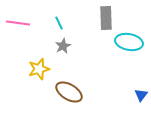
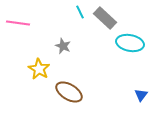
gray rectangle: moved 1 px left; rotated 45 degrees counterclockwise
cyan line: moved 21 px right, 11 px up
cyan ellipse: moved 1 px right, 1 px down
gray star: rotated 21 degrees counterclockwise
yellow star: rotated 25 degrees counterclockwise
